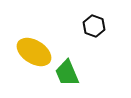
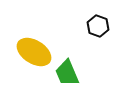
black hexagon: moved 4 px right
